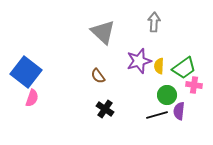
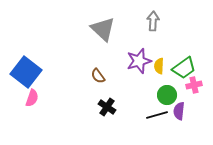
gray arrow: moved 1 px left, 1 px up
gray triangle: moved 3 px up
pink cross: rotated 21 degrees counterclockwise
black cross: moved 2 px right, 2 px up
